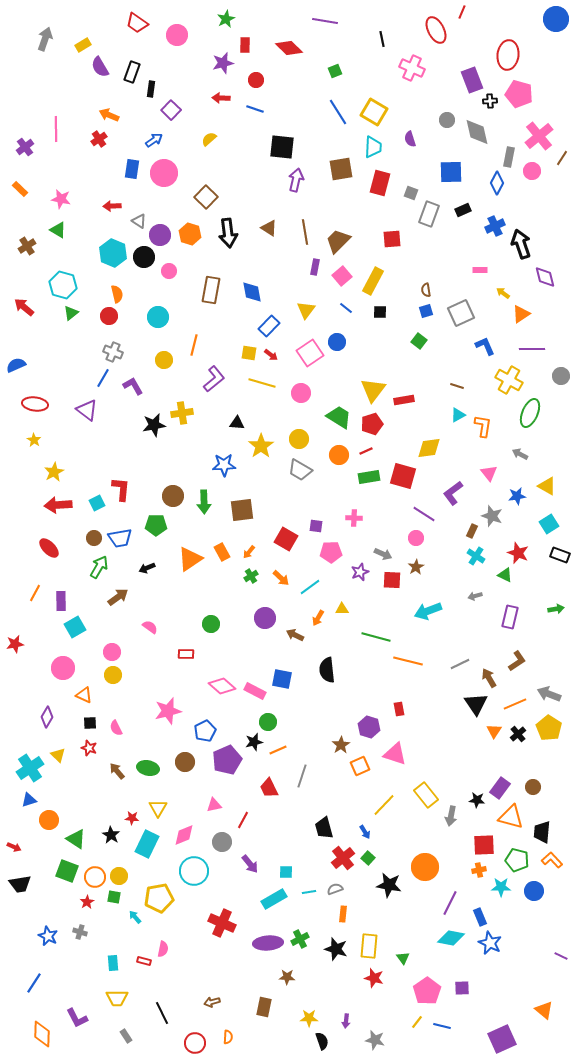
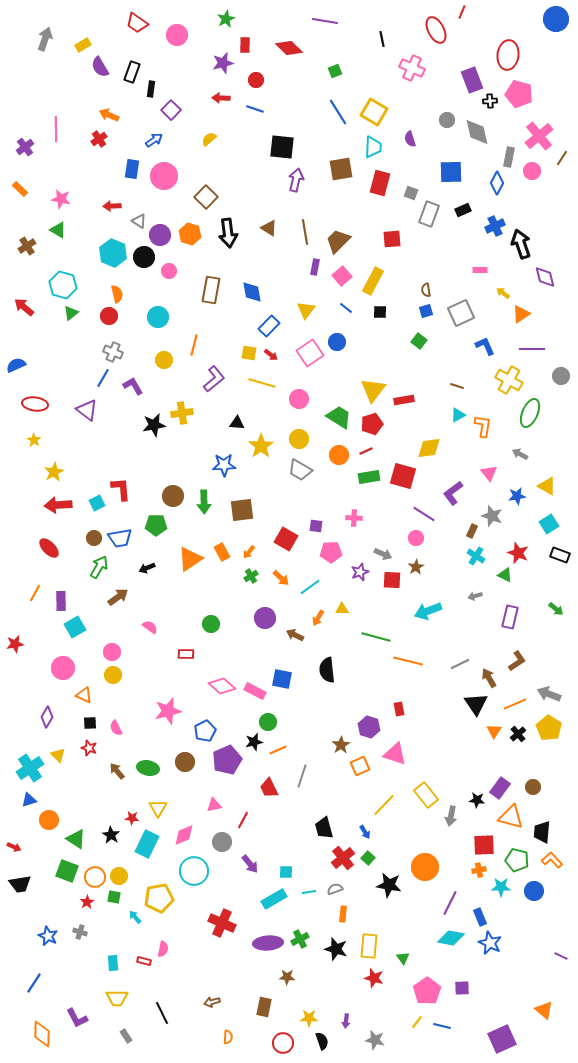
pink circle at (164, 173): moved 3 px down
pink circle at (301, 393): moved 2 px left, 6 px down
red L-shape at (121, 489): rotated 10 degrees counterclockwise
green arrow at (556, 609): rotated 49 degrees clockwise
red circle at (195, 1043): moved 88 px right
